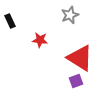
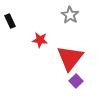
gray star: rotated 18 degrees counterclockwise
red triangle: moved 10 px left; rotated 36 degrees clockwise
purple square: rotated 24 degrees counterclockwise
